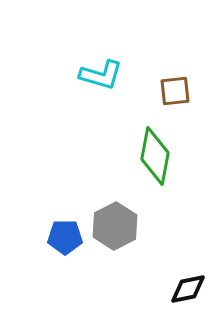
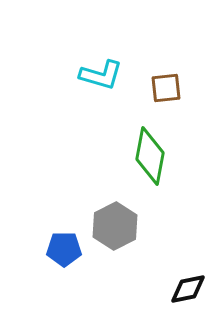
brown square: moved 9 px left, 3 px up
green diamond: moved 5 px left
blue pentagon: moved 1 px left, 12 px down
